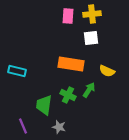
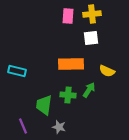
orange rectangle: rotated 10 degrees counterclockwise
green cross: rotated 21 degrees counterclockwise
